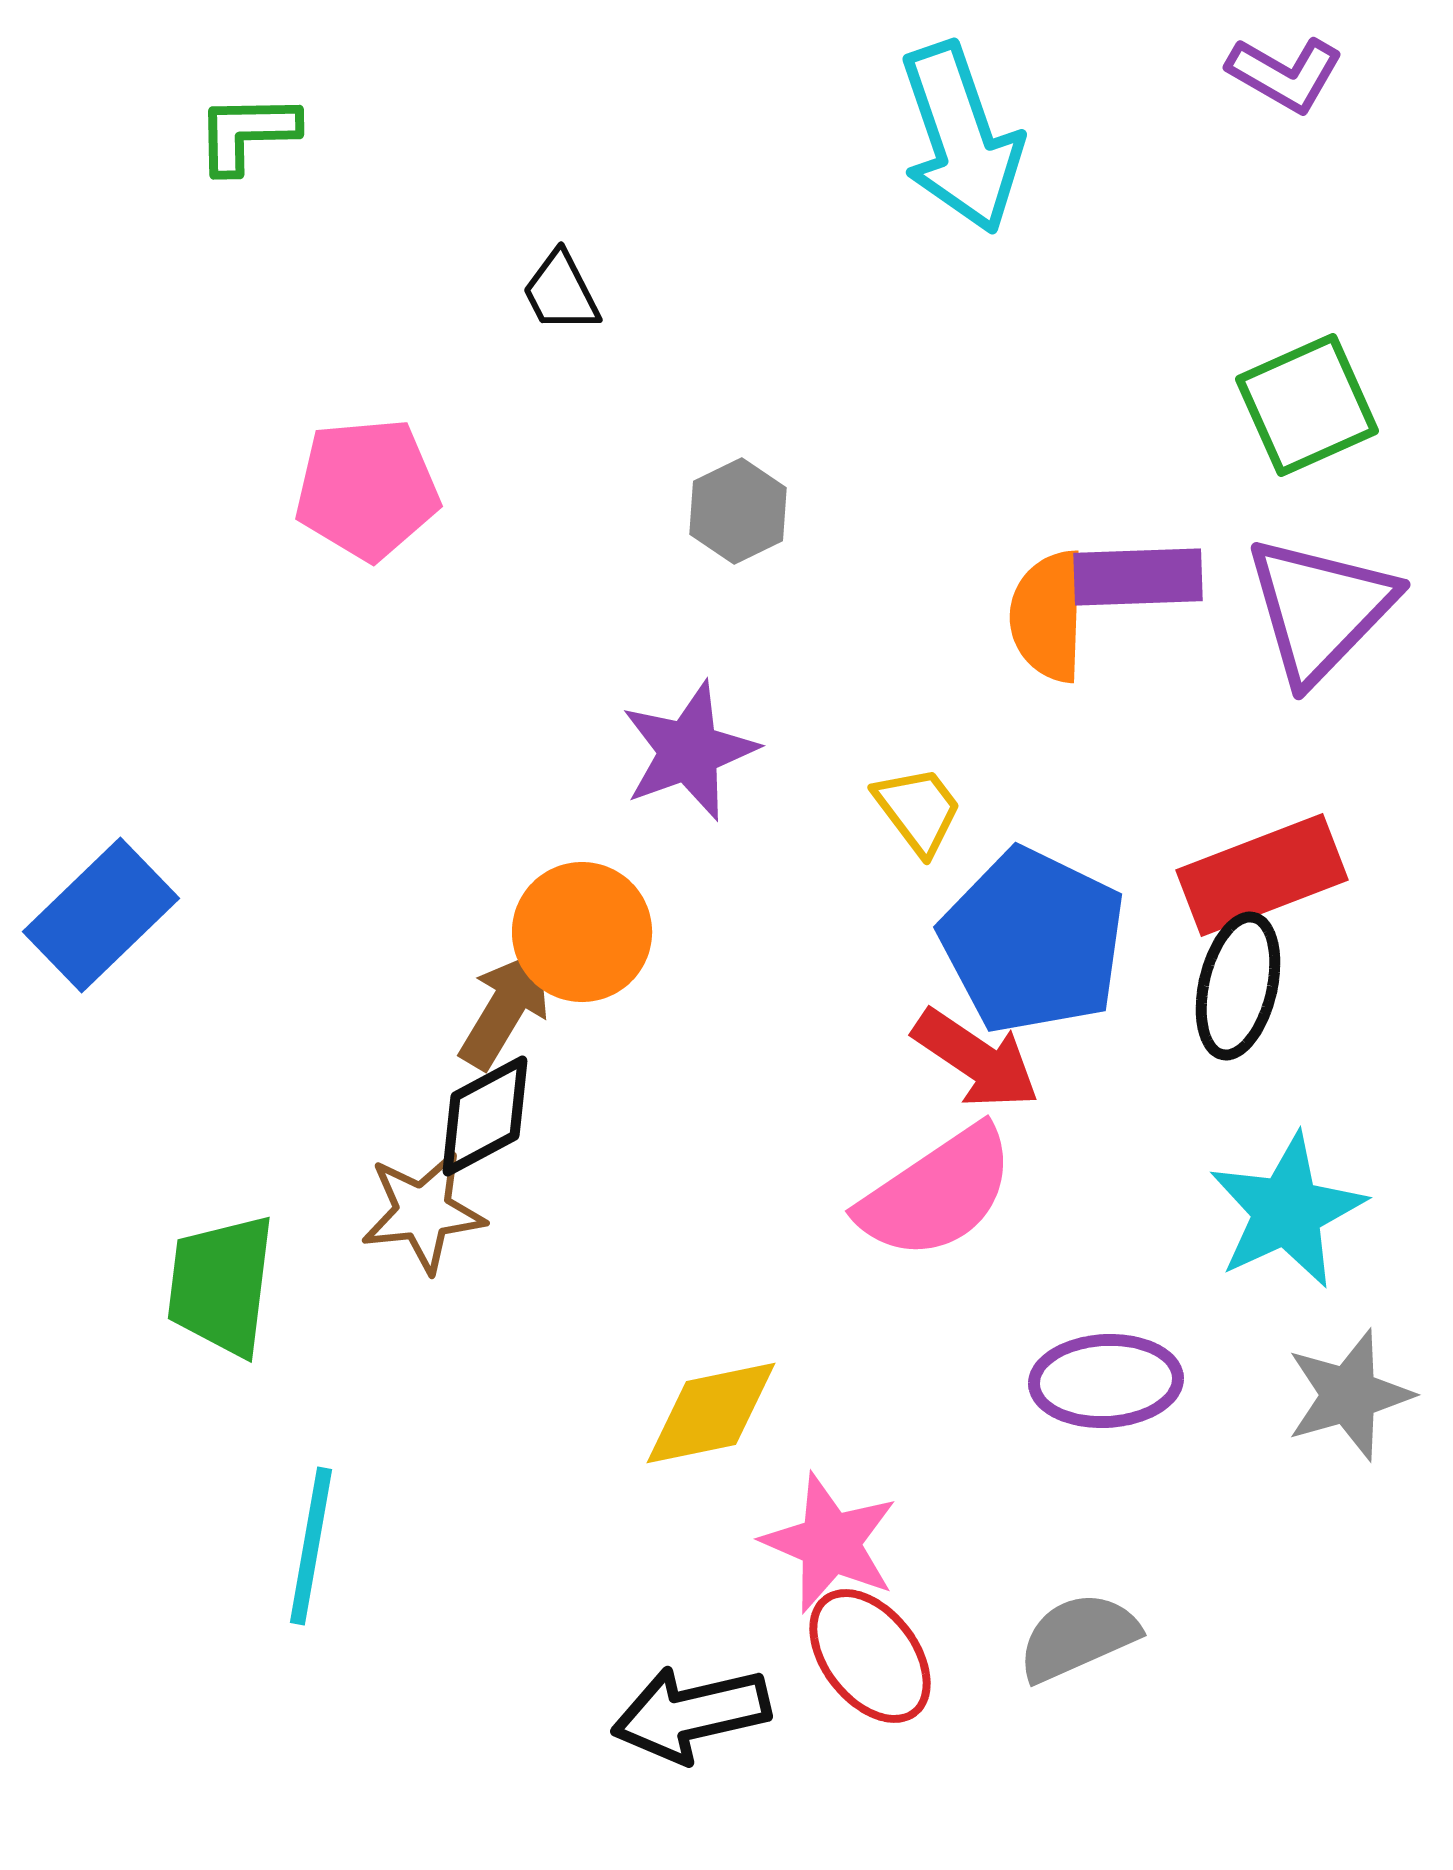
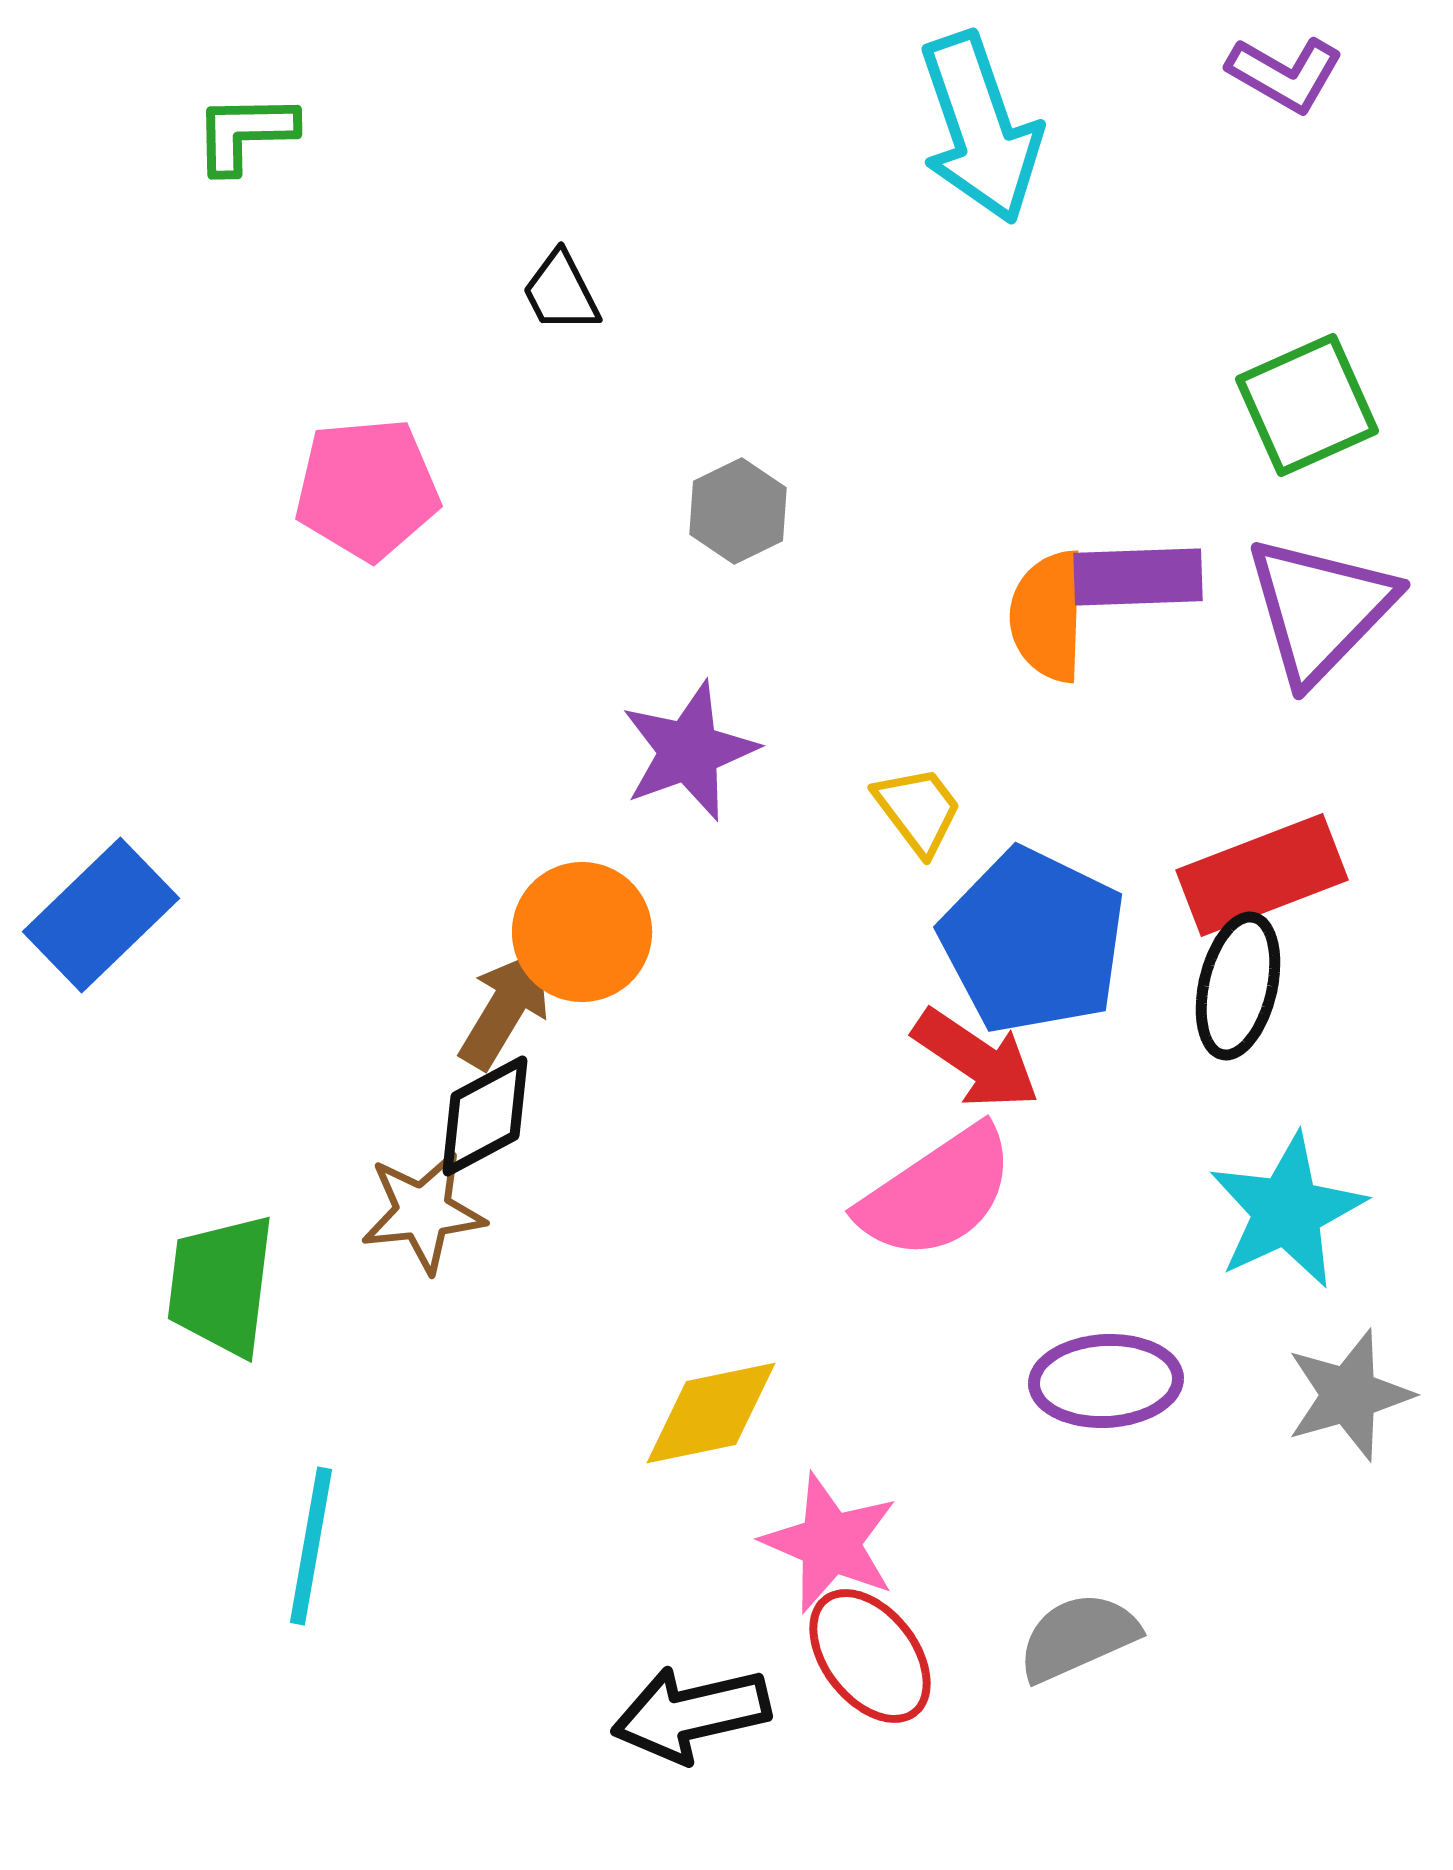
green L-shape: moved 2 px left
cyan arrow: moved 19 px right, 10 px up
